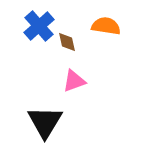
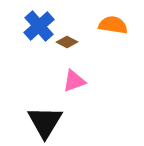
orange semicircle: moved 7 px right, 1 px up
brown diamond: rotated 50 degrees counterclockwise
